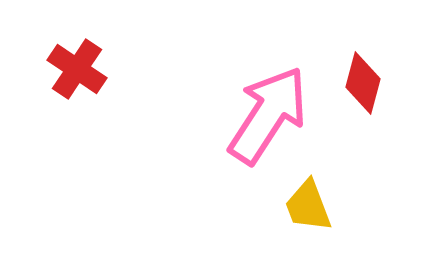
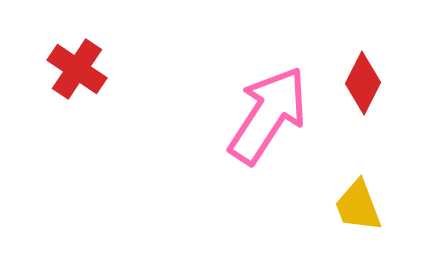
red diamond: rotated 12 degrees clockwise
yellow trapezoid: moved 50 px right
